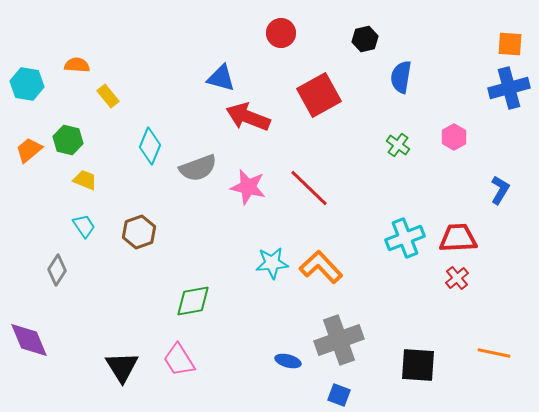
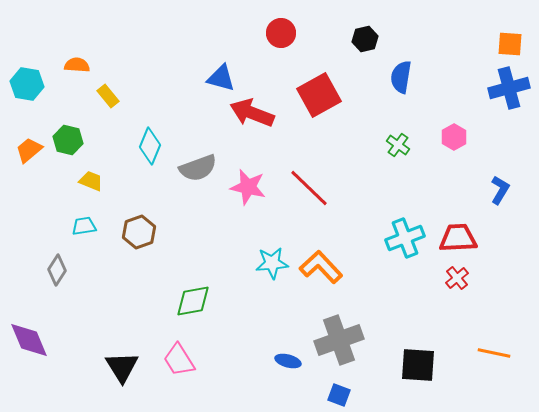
red arrow: moved 4 px right, 4 px up
yellow trapezoid: moved 6 px right, 1 px down
cyan trapezoid: rotated 65 degrees counterclockwise
